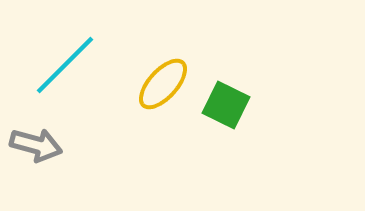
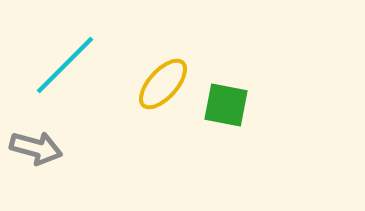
green square: rotated 15 degrees counterclockwise
gray arrow: moved 3 px down
